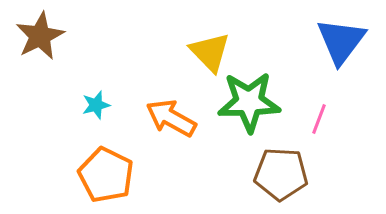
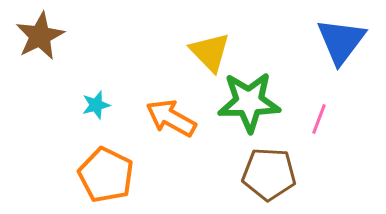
brown pentagon: moved 12 px left
